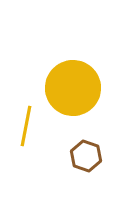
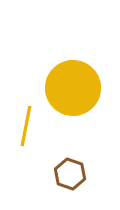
brown hexagon: moved 16 px left, 18 px down
